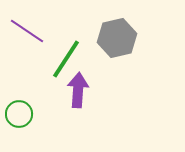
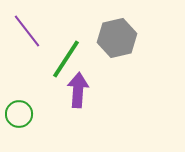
purple line: rotated 18 degrees clockwise
